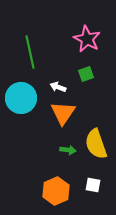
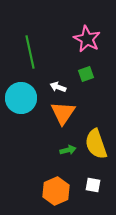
green arrow: rotated 21 degrees counterclockwise
